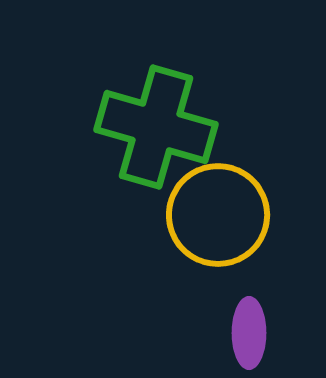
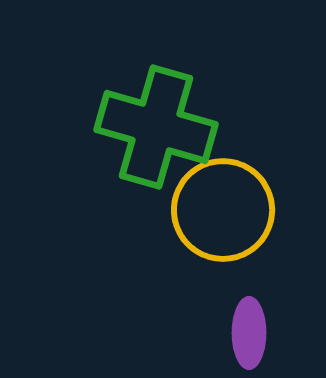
yellow circle: moved 5 px right, 5 px up
